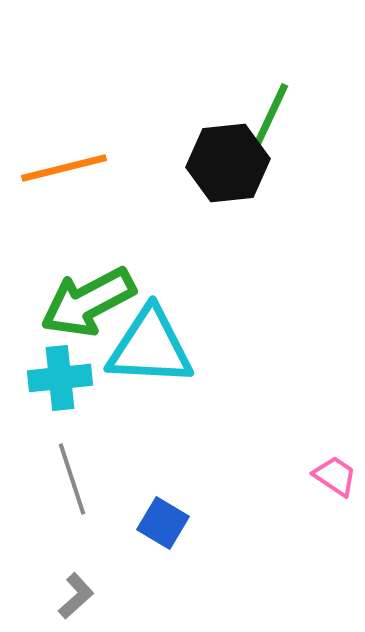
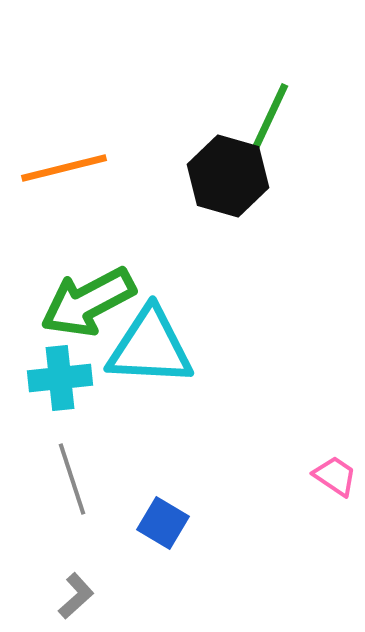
black hexagon: moved 13 px down; rotated 22 degrees clockwise
